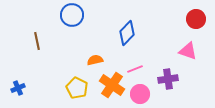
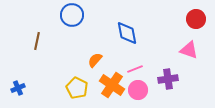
blue diamond: rotated 55 degrees counterclockwise
brown line: rotated 24 degrees clockwise
pink triangle: moved 1 px right, 1 px up
orange semicircle: rotated 35 degrees counterclockwise
pink circle: moved 2 px left, 4 px up
